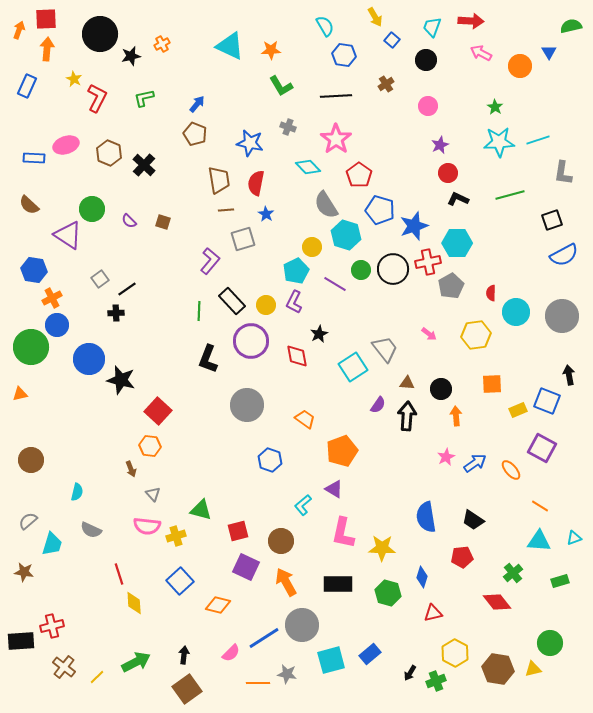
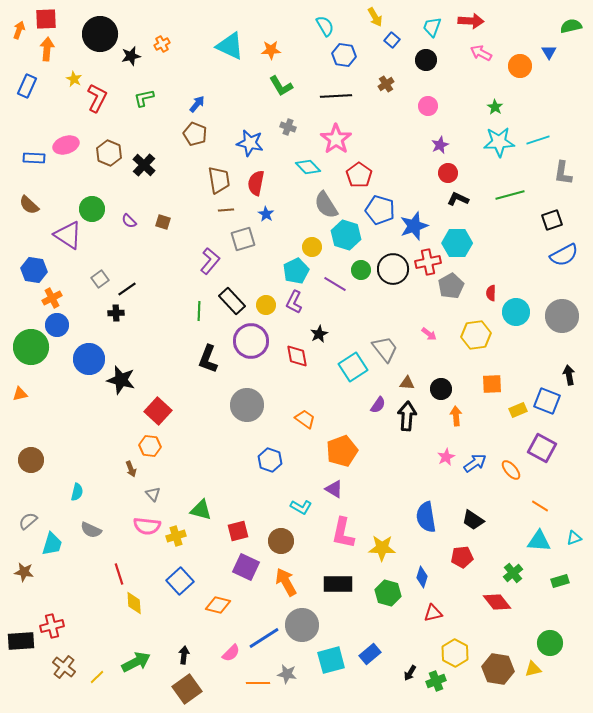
cyan L-shape at (303, 505): moved 2 px left, 2 px down; rotated 110 degrees counterclockwise
